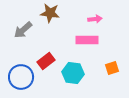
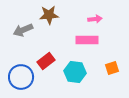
brown star: moved 1 px left, 2 px down; rotated 12 degrees counterclockwise
gray arrow: rotated 18 degrees clockwise
cyan hexagon: moved 2 px right, 1 px up
